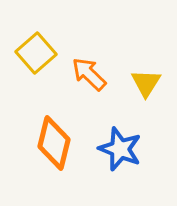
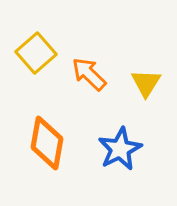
orange diamond: moved 7 px left; rotated 4 degrees counterclockwise
blue star: rotated 24 degrees clockwise
